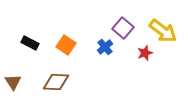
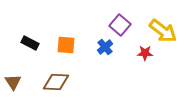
purple square: moved 3 px left, 3 px up
orange square: rotated 30 degrees counterclockwise
red star: rotated 21 degrees clockwise
